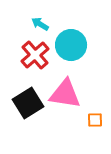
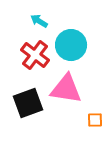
cyan arrow: moved 1 px left, 3 px up
red cross: rotated 12 degrees counterclockwise
pink triangle: moved 1 px right, 5 px up
black square: rotated 12 degrees clockwise
